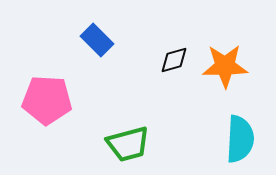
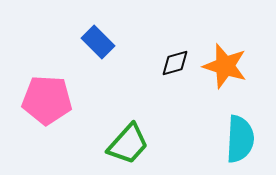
blue rectangle: moved 1 px right, 2 px down
black diamond: moved 1 px right, 3 px down
orange star: rotated 18 degrees clockwise
green trapezoid: rotated 33 degrees counterclockwise
